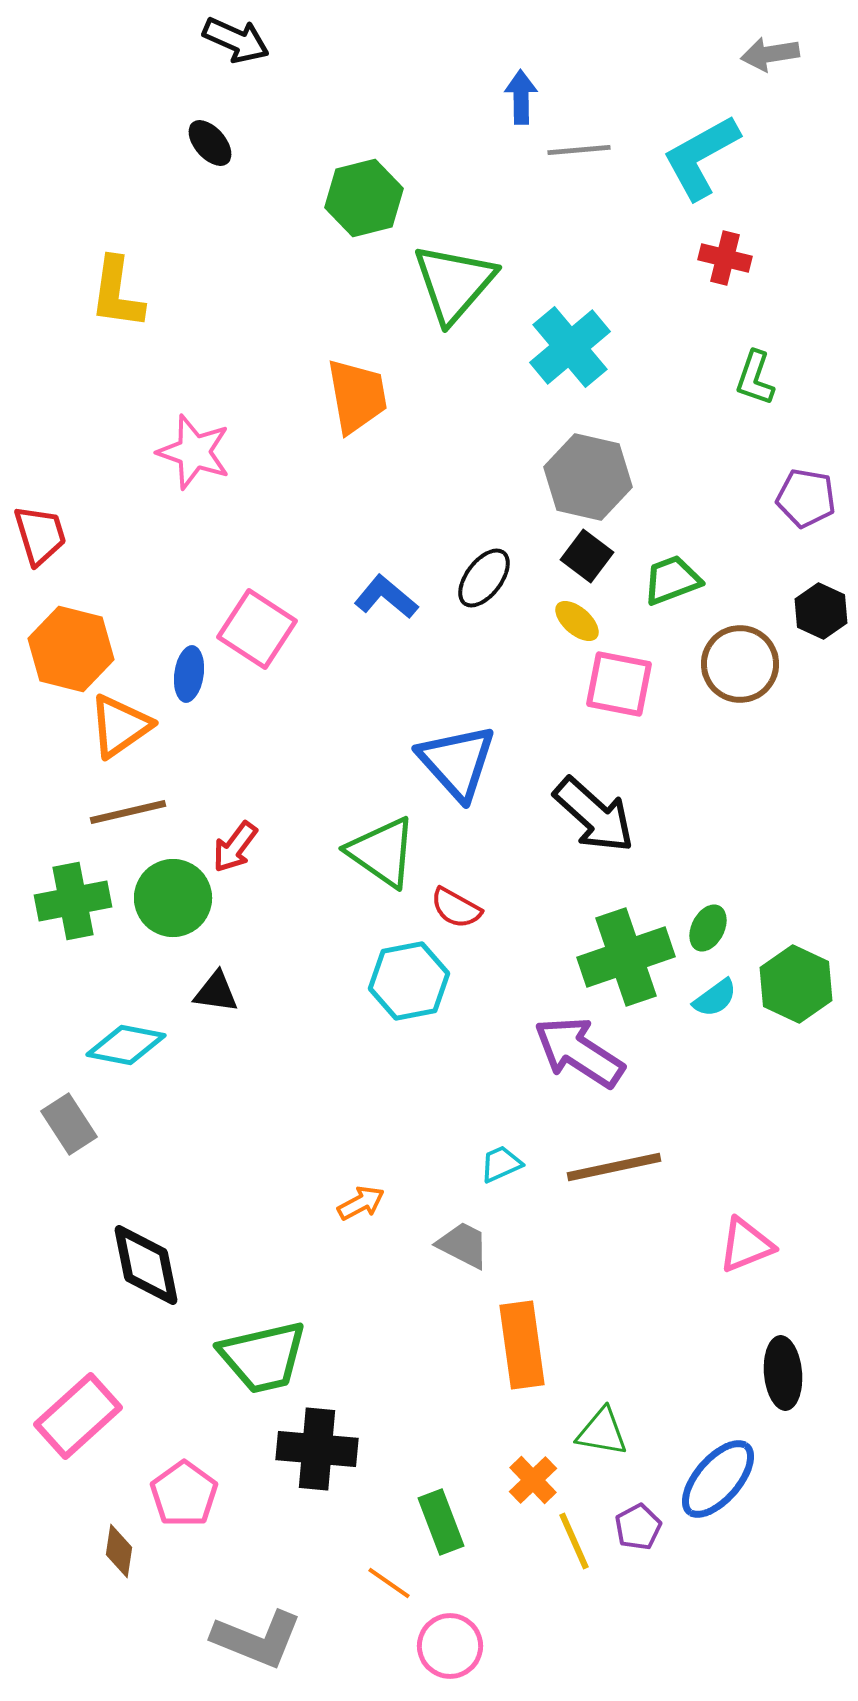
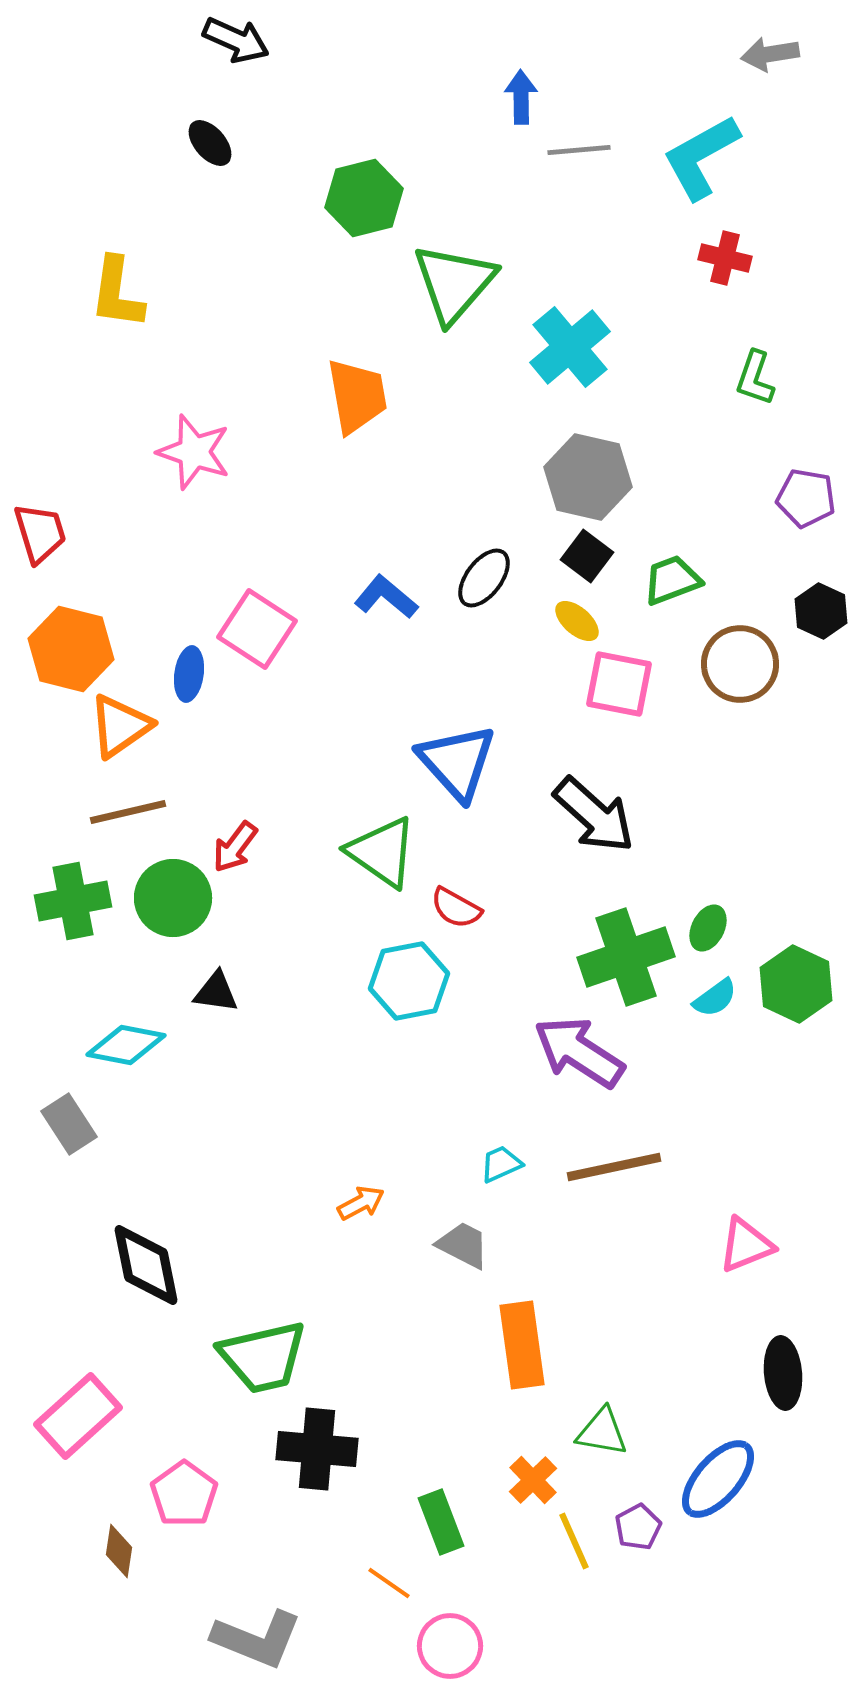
red trapezoid at (40, 535): moved 2 px up
